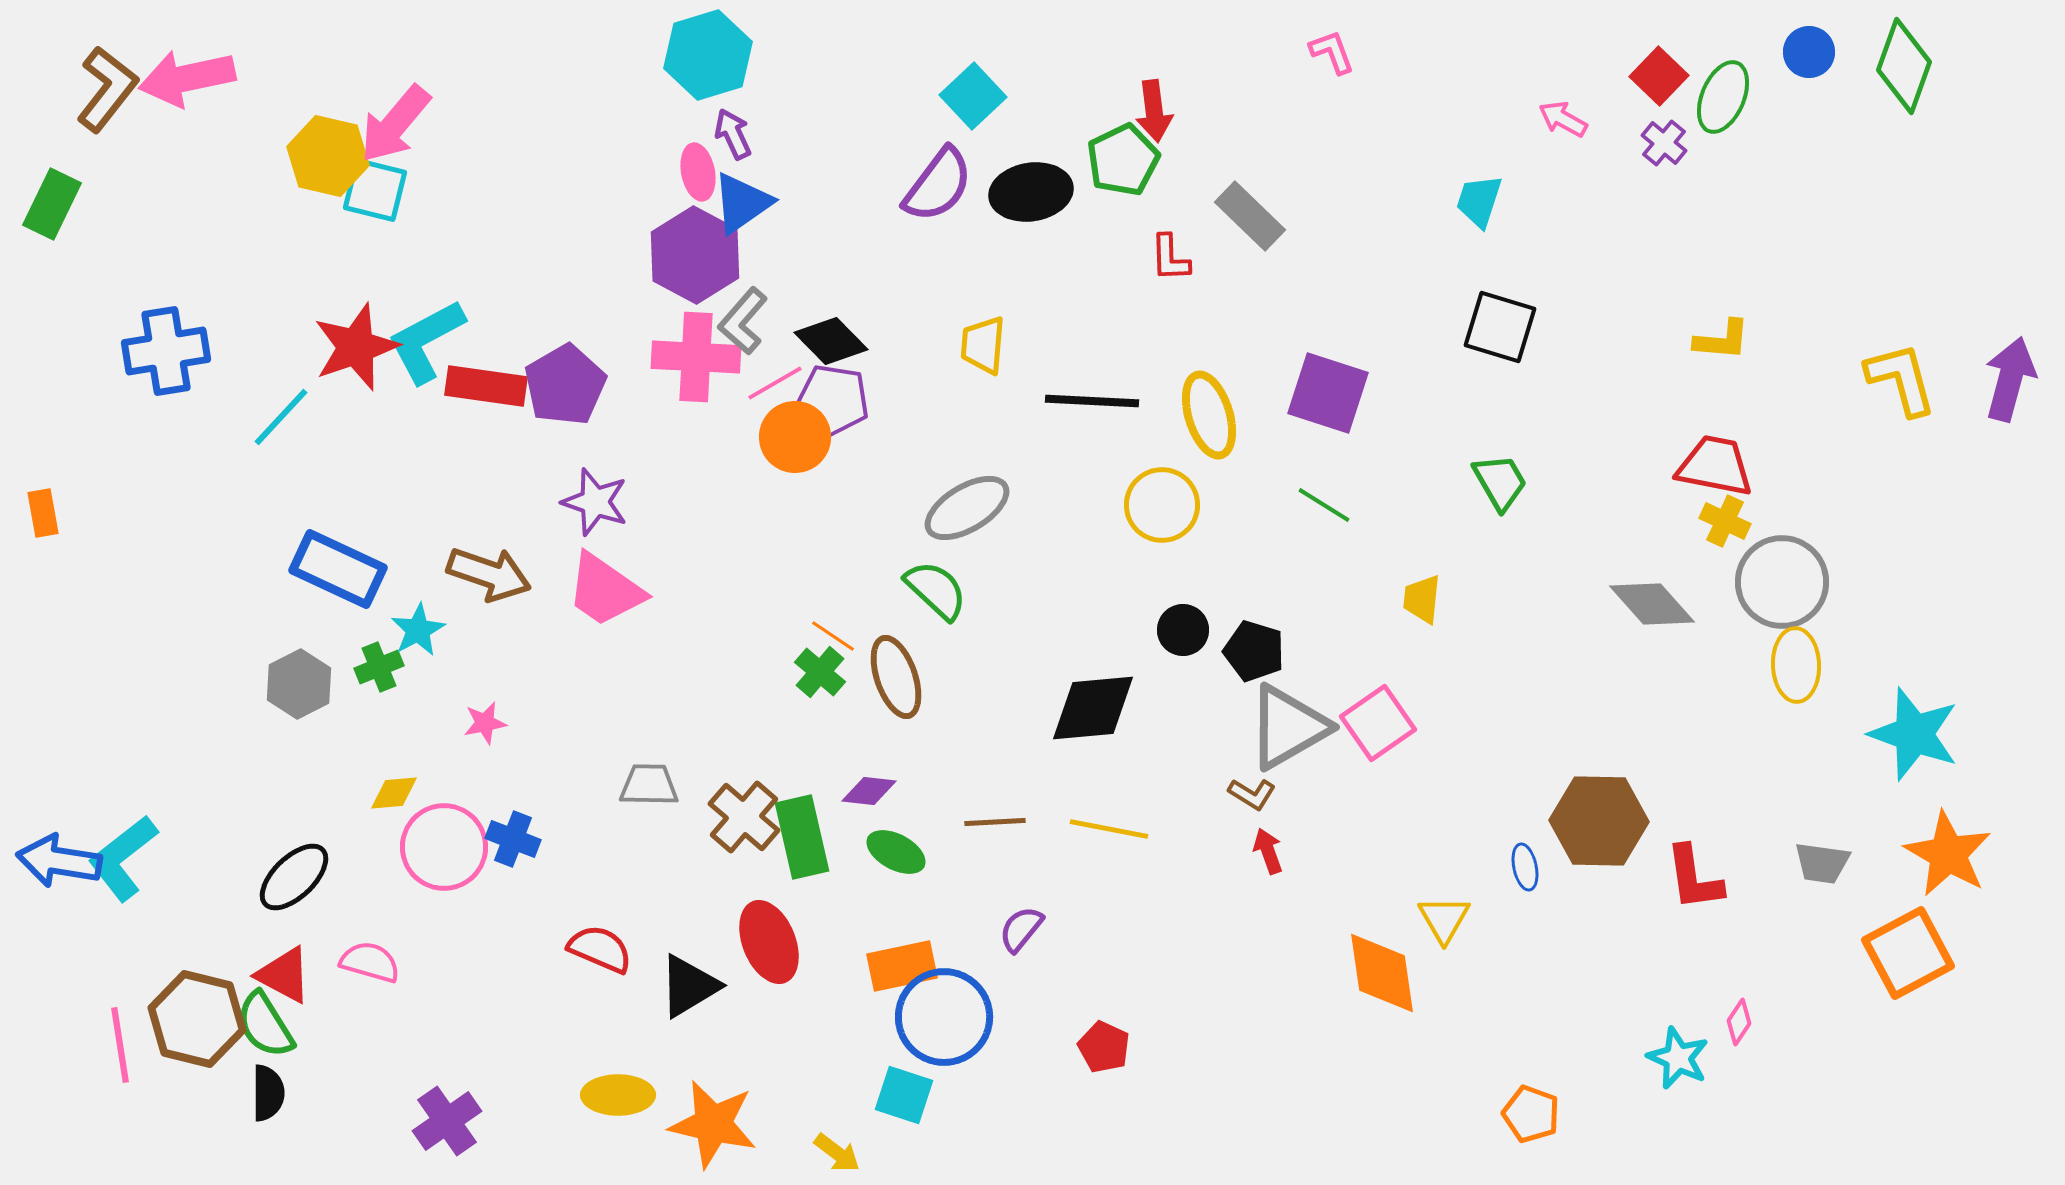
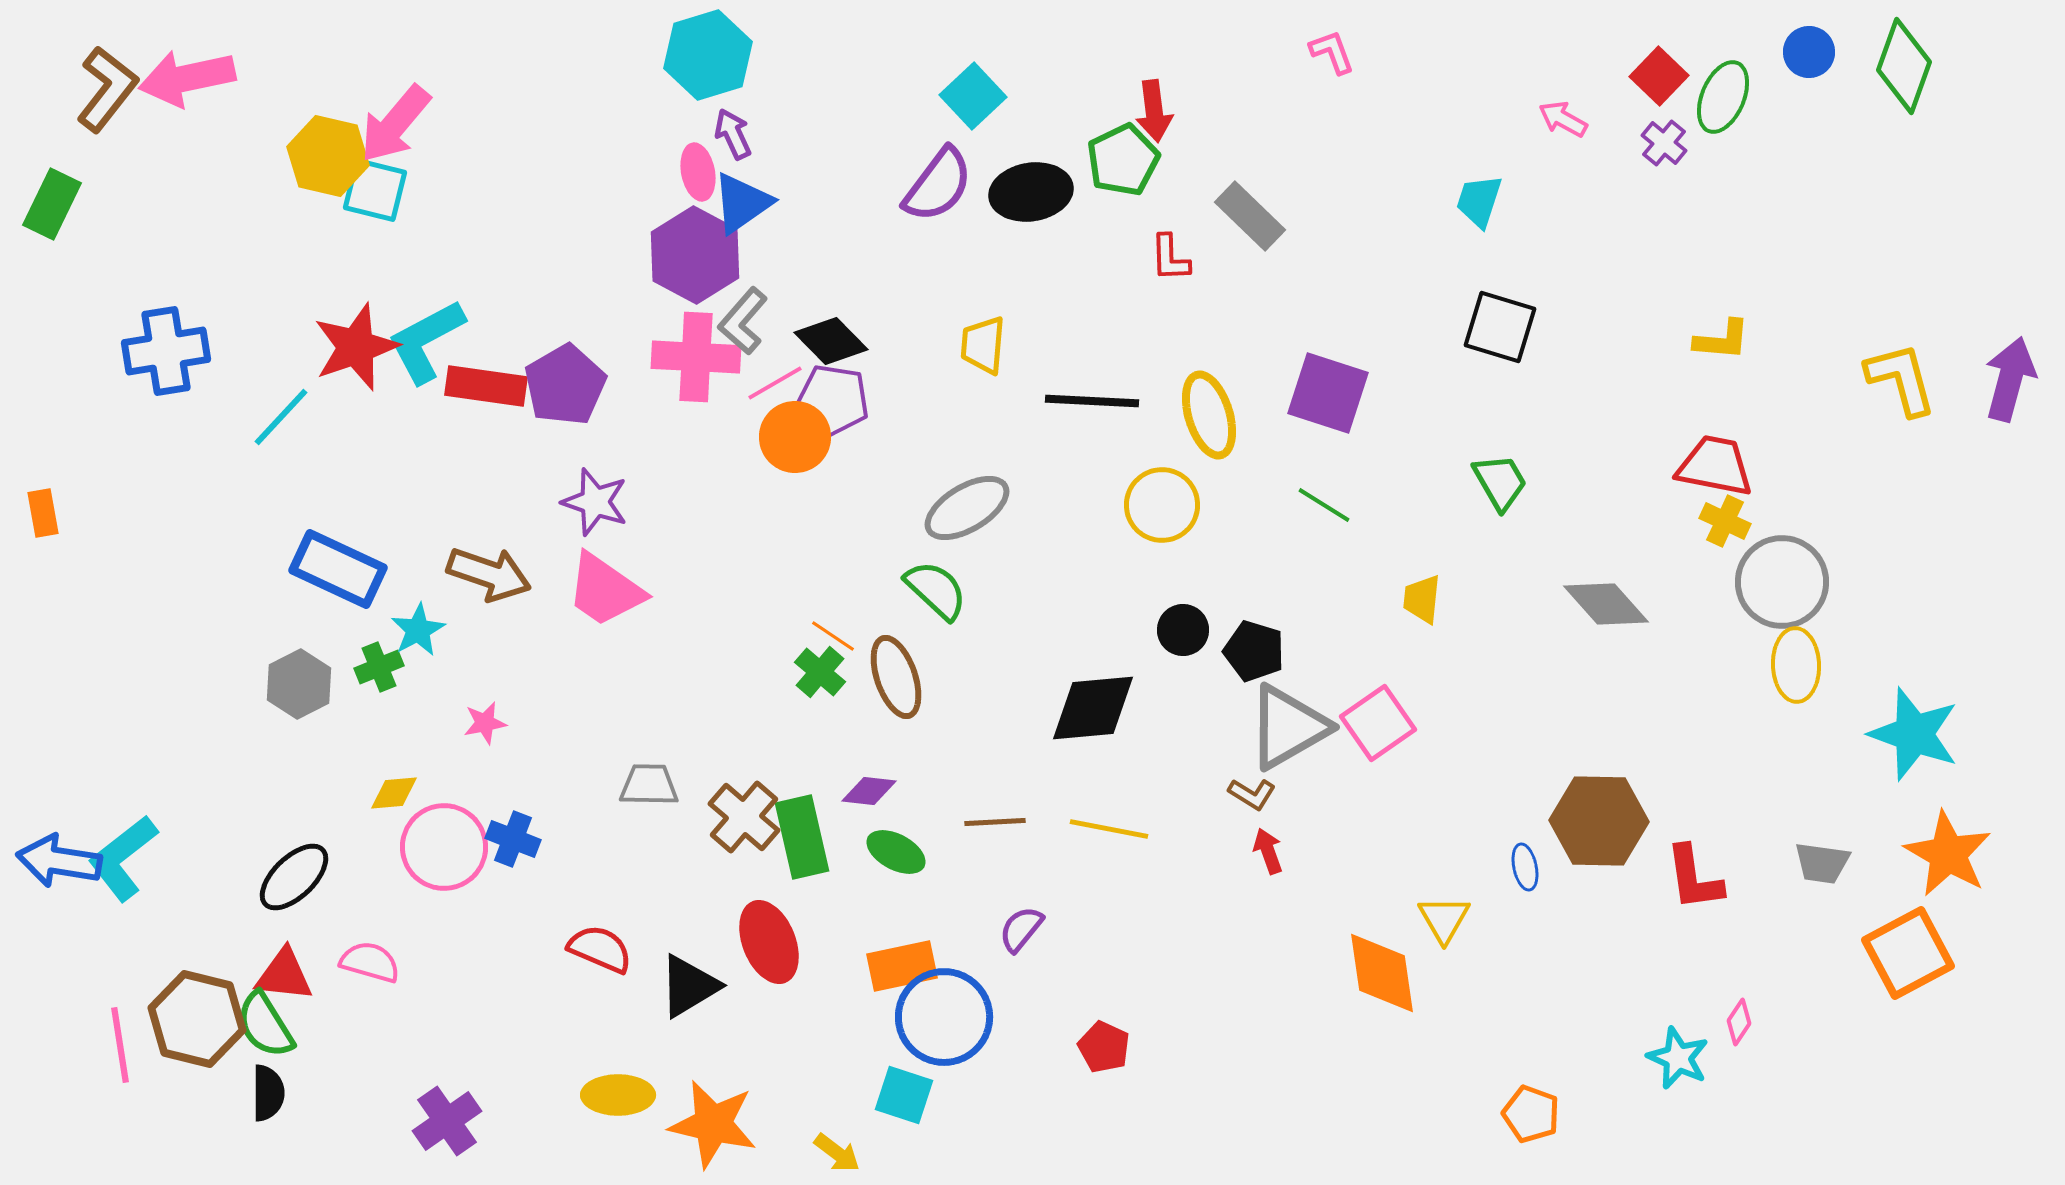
gray diamond at (1652, 604): moved 46 px left
red triangle at (284, 975): rotated 22 degrees counterclockwise
